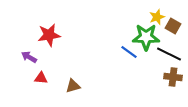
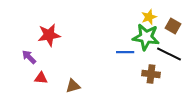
yellow star: moved 8 px left
green star: rotated 8 degrees clockwise
blue line: moved 4 px left; rotated 36 degrees counterclockwise
purple arrow: rotated 14 degrees clockwise
brown cross: moved 22 px left, 3 px up
